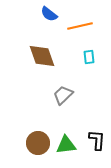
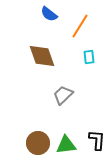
orange line: rotated 45 degrees counterclockwise
